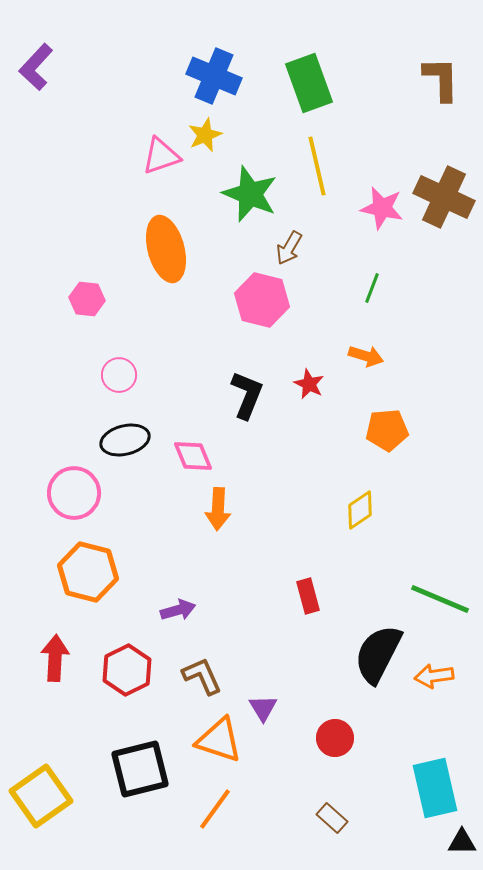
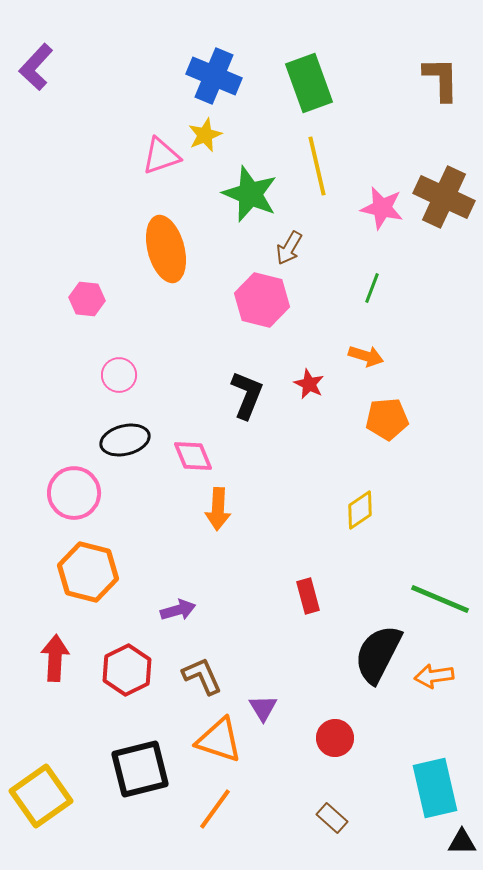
orange pentagon at (387, 430): moved 11 px up
